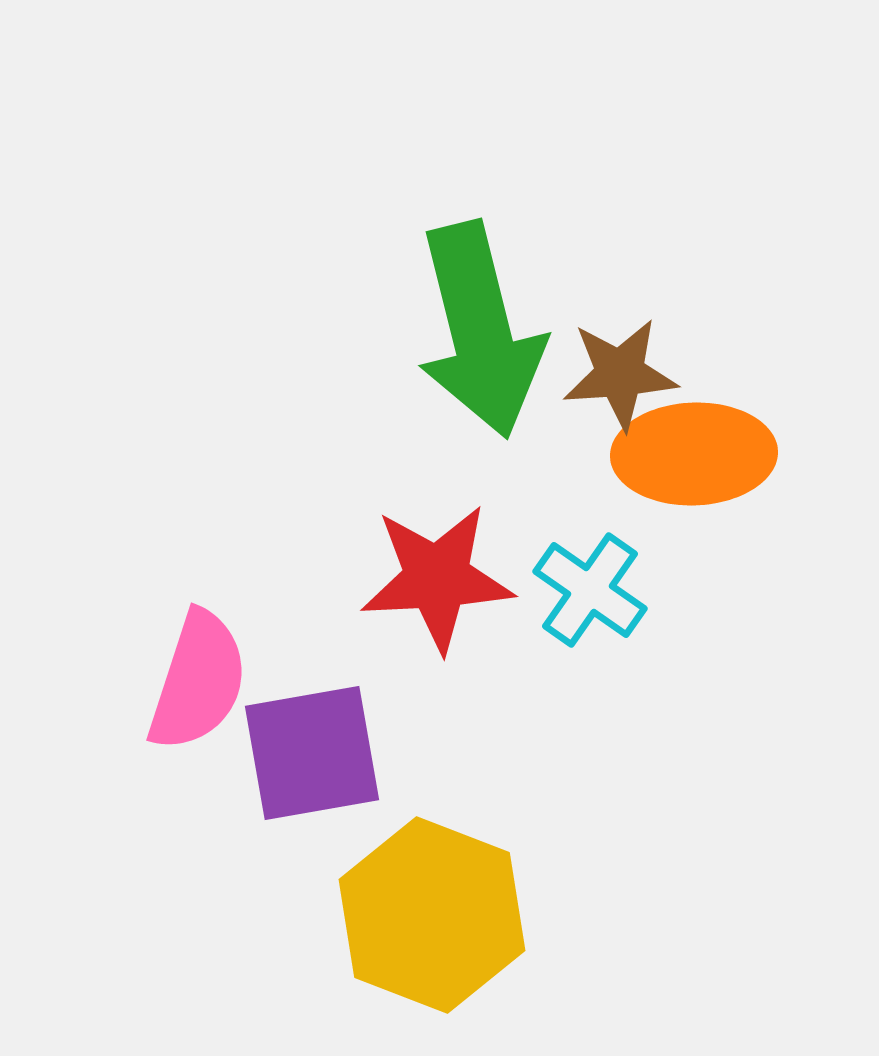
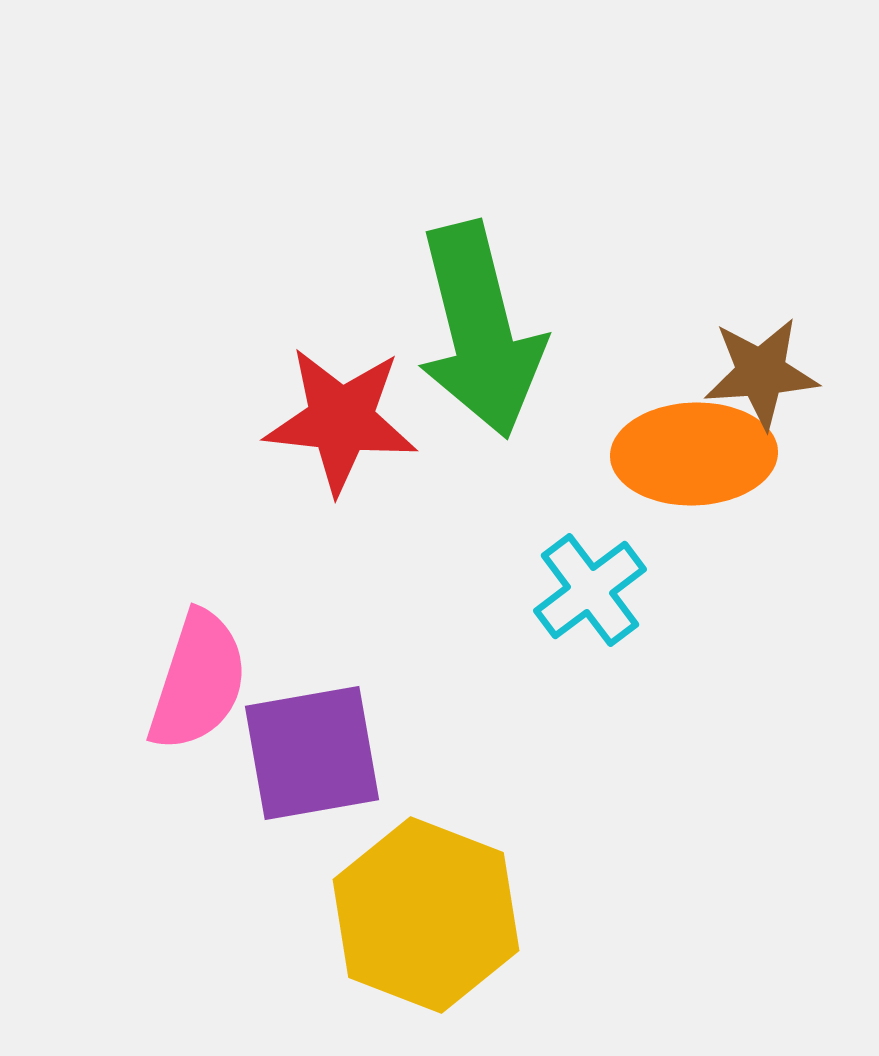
brown star: moved 141 px right, 1 px up
red star: moved 96 px left, 158 px up; rotated 9 degrees clockwise
cyan cross: rotated 18 degrees clockwise
yellow hexagon: moved 6 px left
